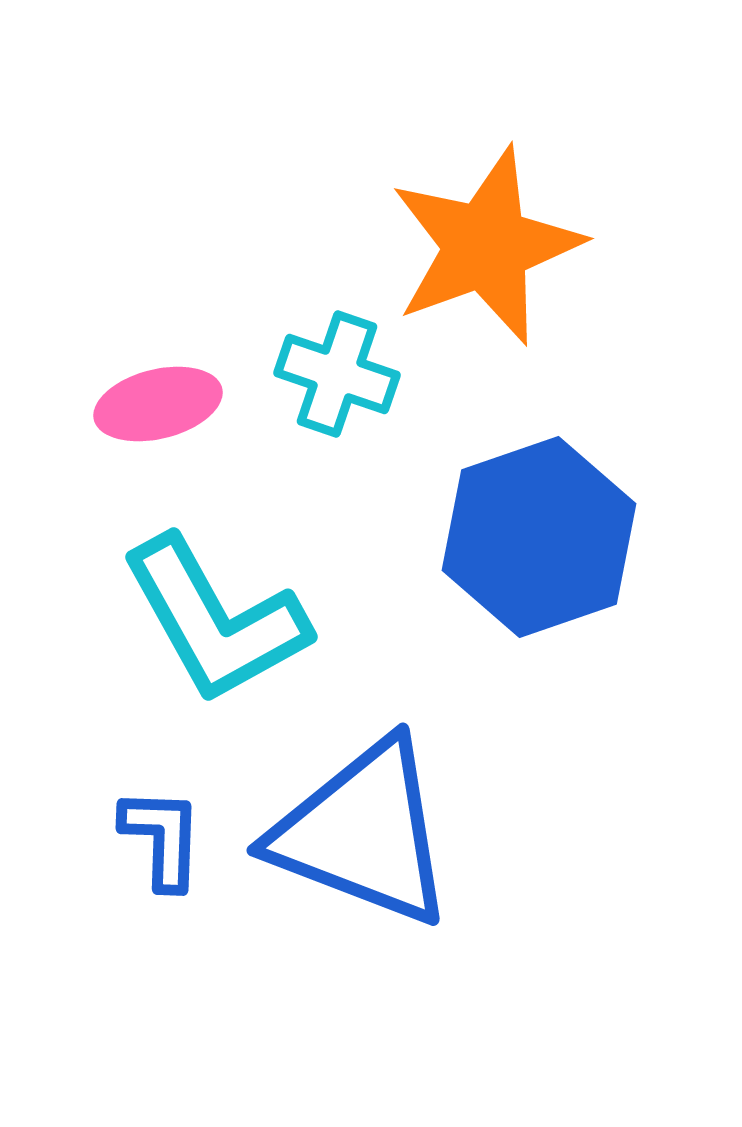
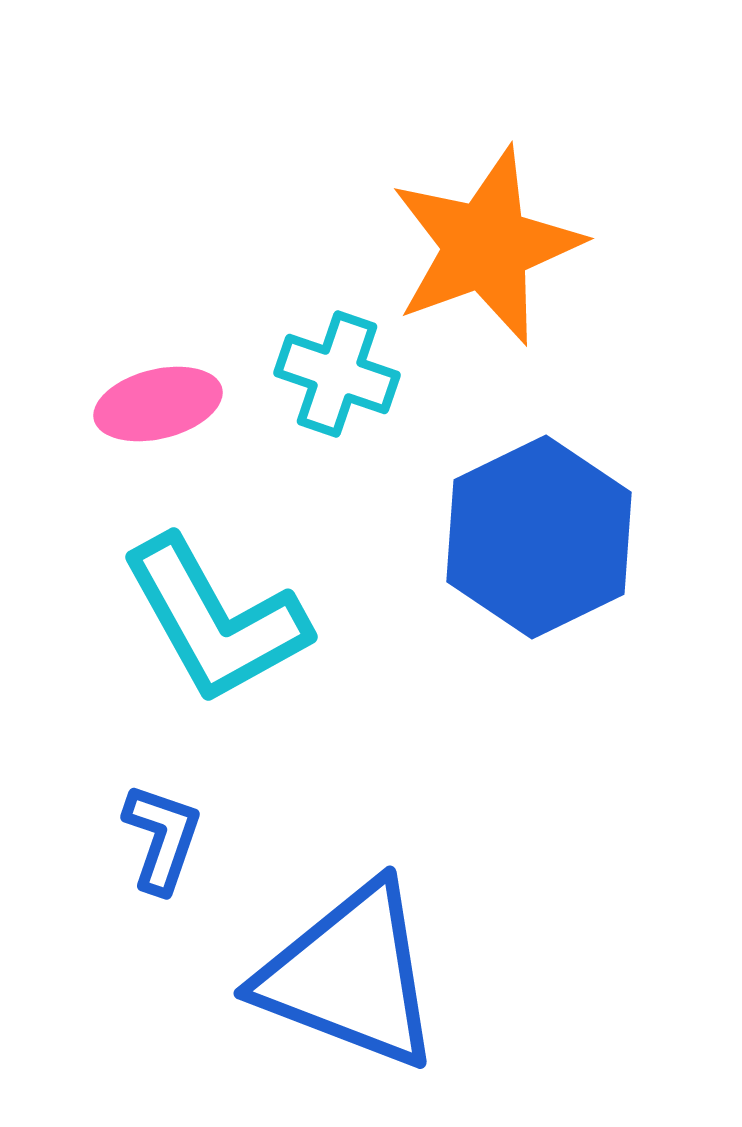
blue hexagon: rotated 7 degrees counterclockwise
blue triangle: moved 13 px left, 143 px down
blue L-shape: rotated 17 degrees clockwise
